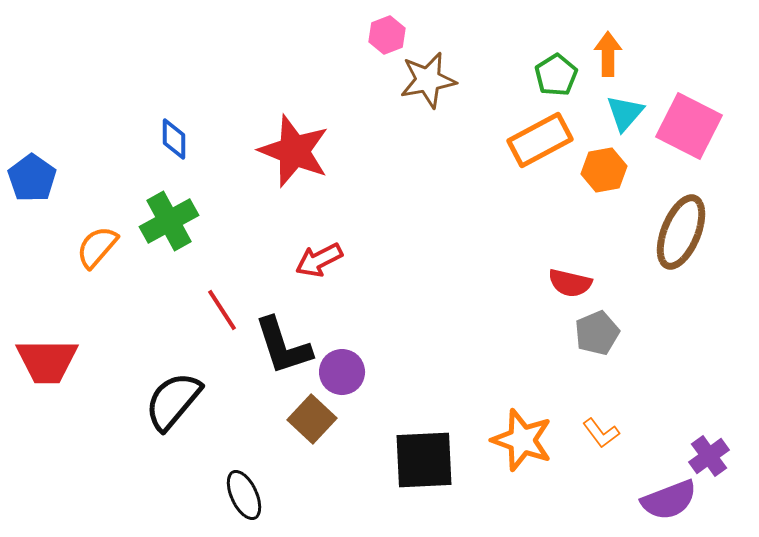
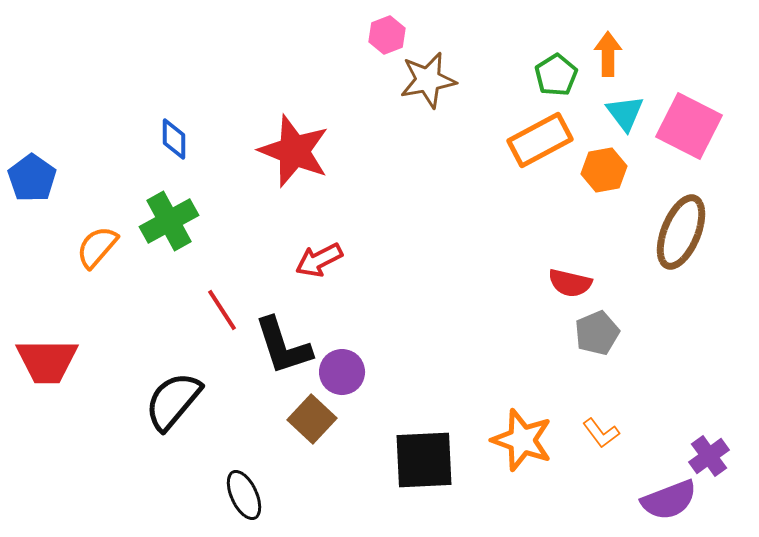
cyan triangle: rotated 18 degrees counterclockwise
